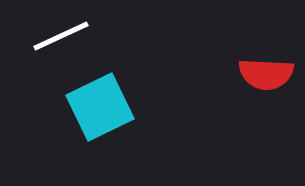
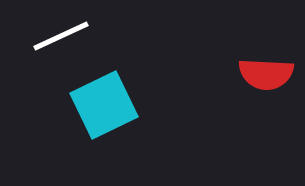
cyan square: moved 4 px right, 2 px up
